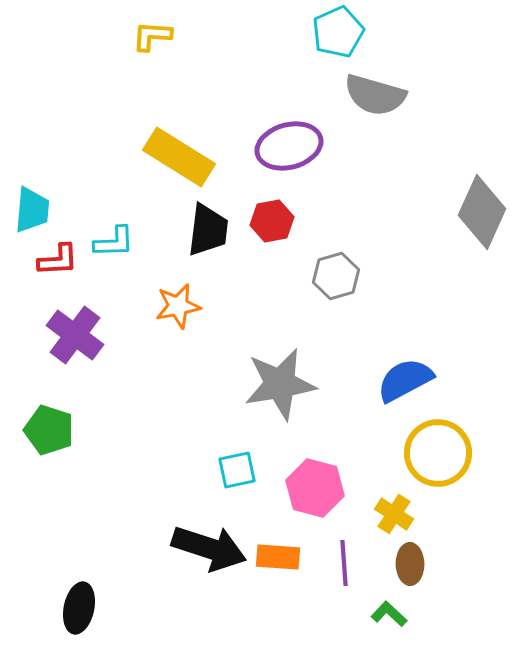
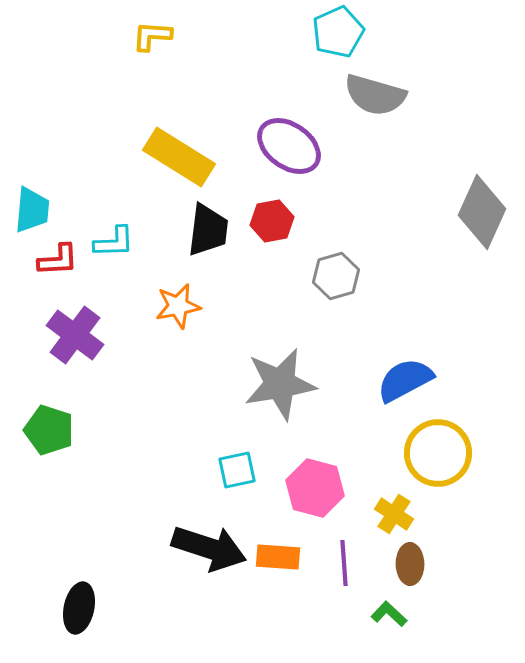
purple ellipse: rotated 50 degrees clockwise
